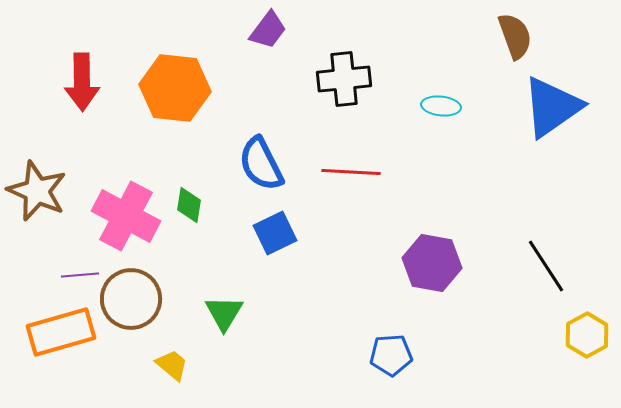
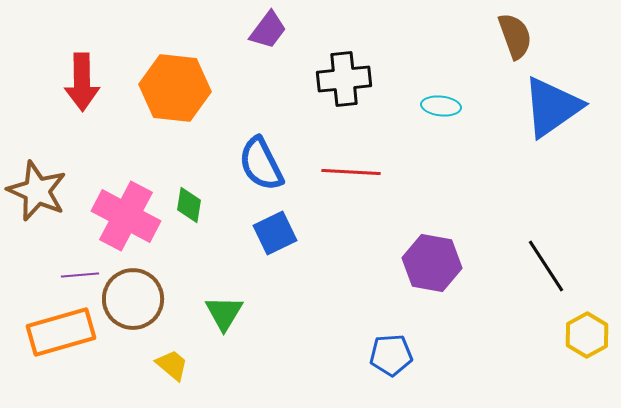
brown circle: moved 2 px right
